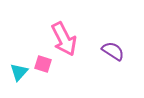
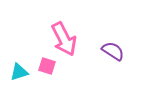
pink square: moved 4 px right, 2 px down
cyan triangle: rotated 30 degrees clockwise
